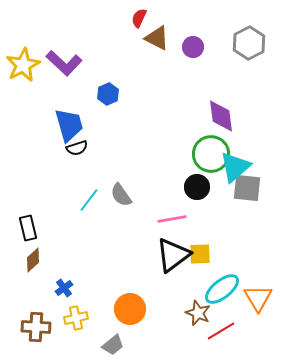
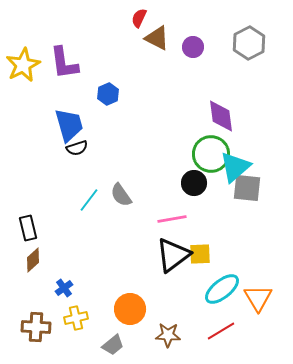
purple L-shape: rotated 39 degrees clockwise
black circle: moved 3 px left, 4 px up
brown star: moved 30 px left, 22 px down; rotated 20 degrees counterclockwise
